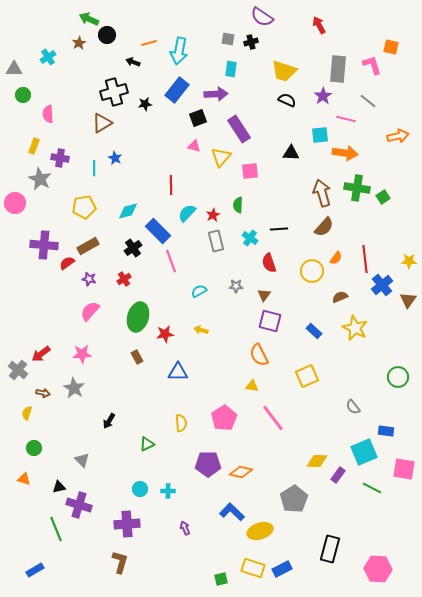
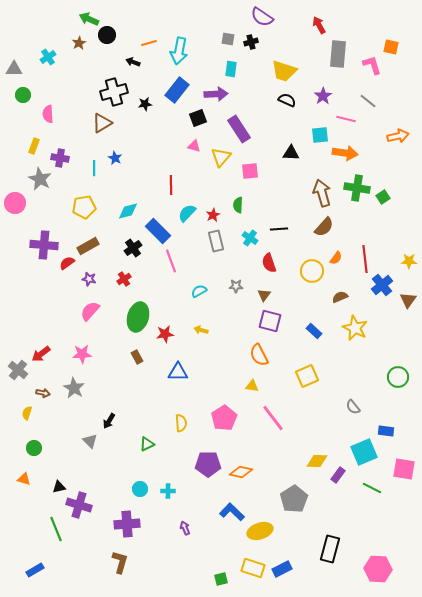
gray rectangle at (338, 69): moved 15 px up
gray triangle at (82, 460): moved 8 px right, 19 px up
